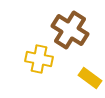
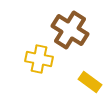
yellow rectangle: moved 4 px down
